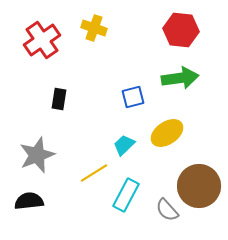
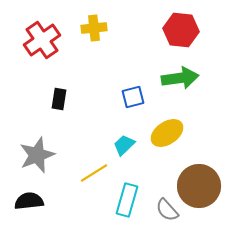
yellow cross: rotated 25 degrees counterclockwise
cyan rectangle: moved 1 px right, 5 px down; rotated 12 degrees counterclockwise
